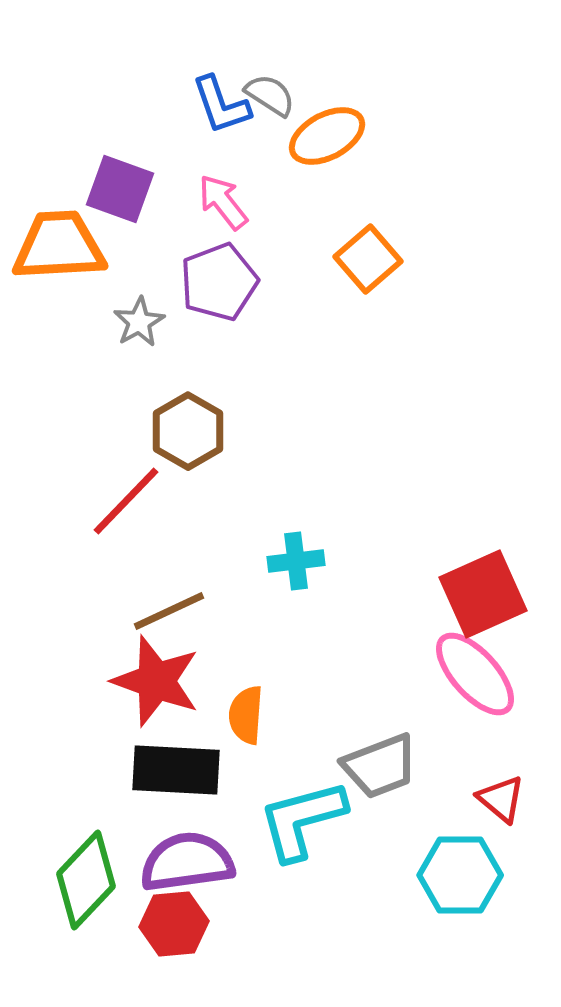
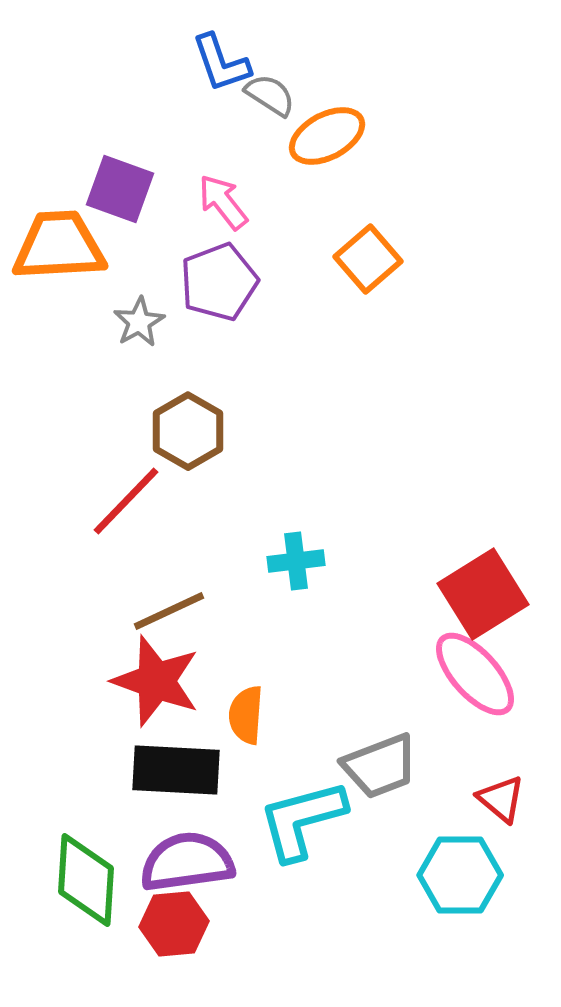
blue L-shape: moved 42 px up
red square: rotated 8 degrees counterclockwise
green diamond: rotated 40 degrees counterclockwise
